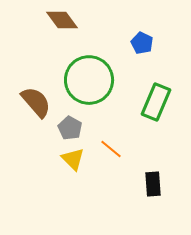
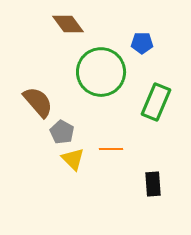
brown diamond: moved 6 px right, 4 px down
blue pentagon: rotated 25 degrees counterclockwise
green circle: moved 12 px right, 8 px up
brown semicircle: moved 2 px right
gray pentagon: moved 8 px left, 4 px down
orange line: rotated 40 degrees counterclockwise
